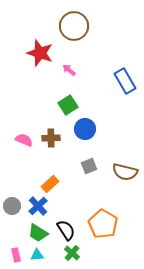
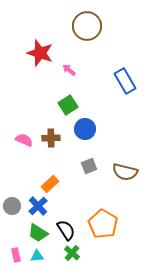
brown circle: moved 13 px right
cyan triangle: moved 1 px down
